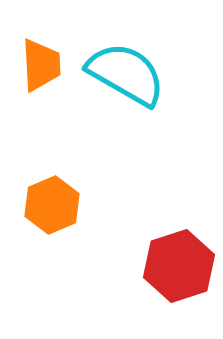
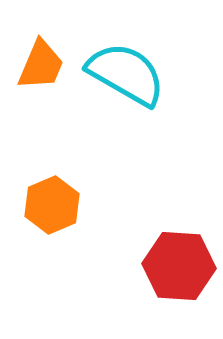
orange trapezoid: rotated 26 degrees clockwise
red hexagon: rotated 22 degrees clockwise
